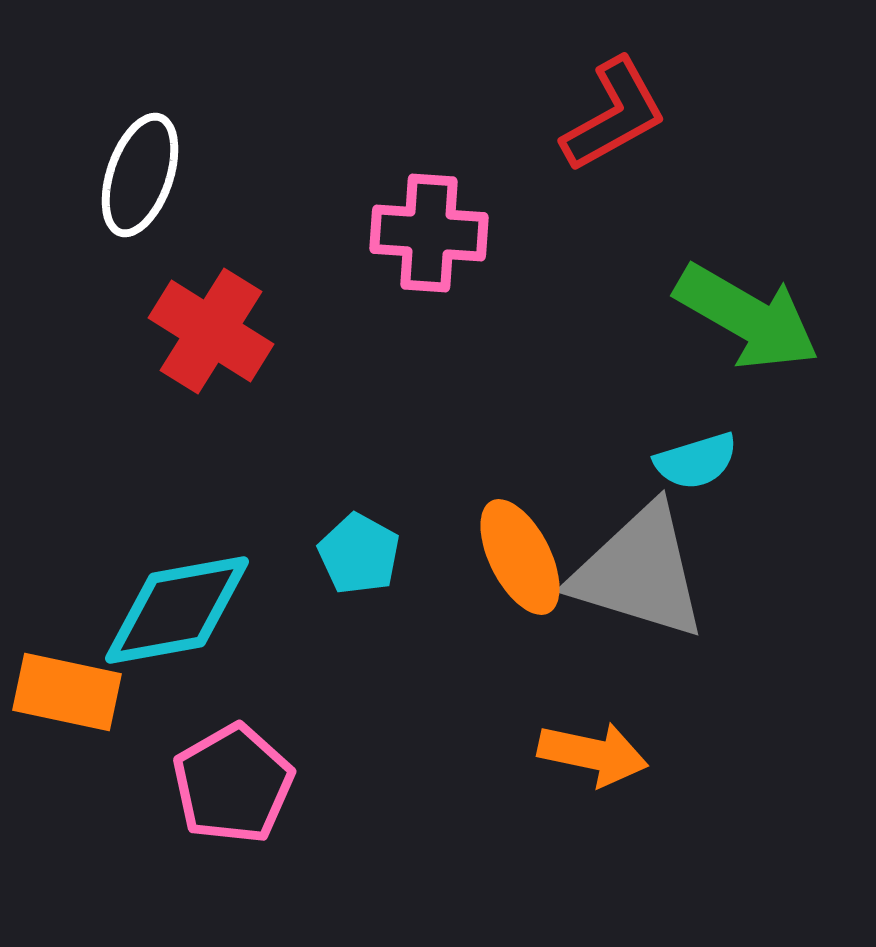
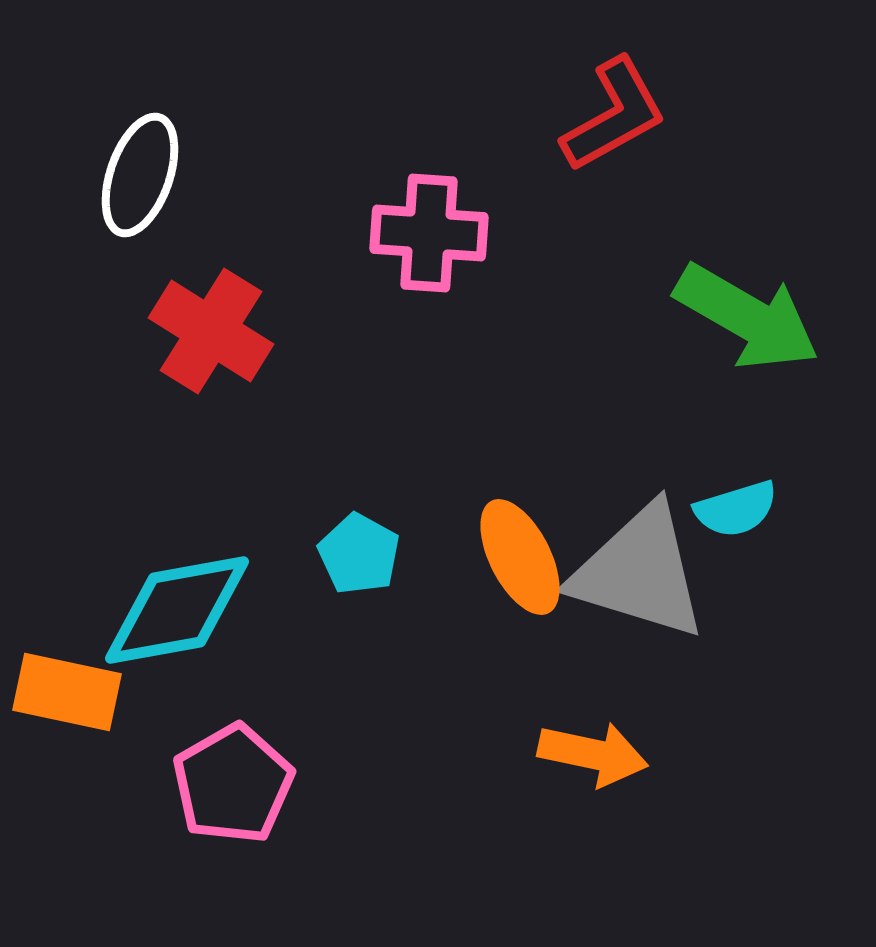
cyan semicircle: moved 40 px right, 48 px down
